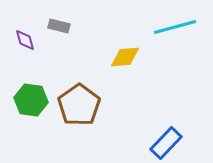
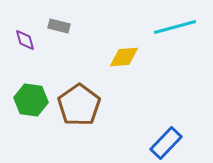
yellow diamond: moved 1 px left
